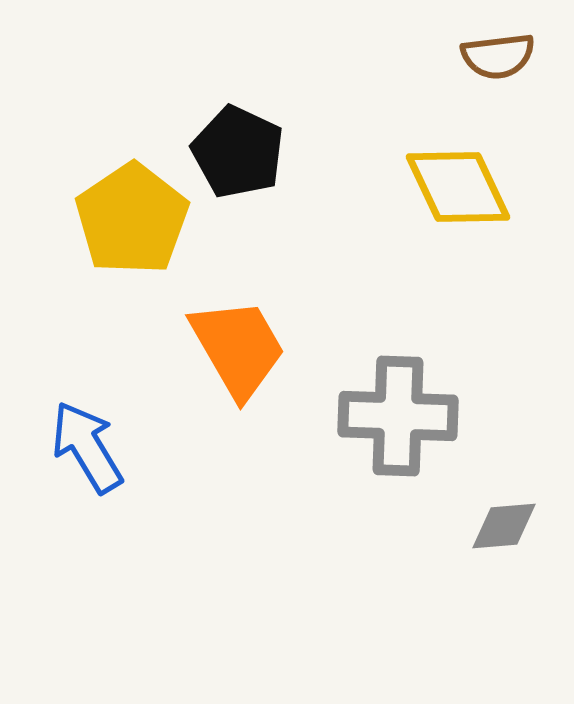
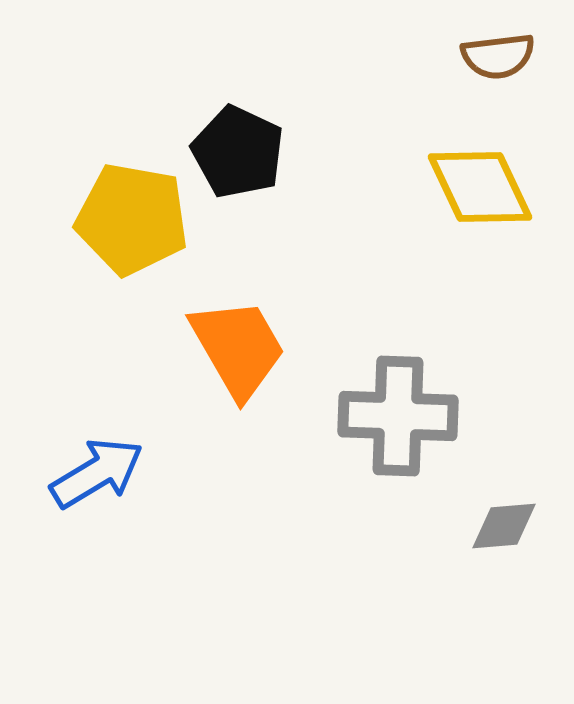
yellow diamond: moved 22 px right
yellow pentagon: rotated 28 degrees counterclockwise
blue arrow: moved 10 px right, 26 px down; rotated 90 degrees clockwise
